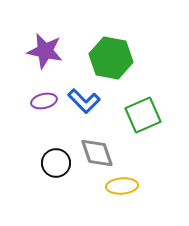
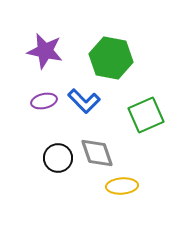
green square: moved 3 px right
black circle: moved 2 px right, 5 px up
